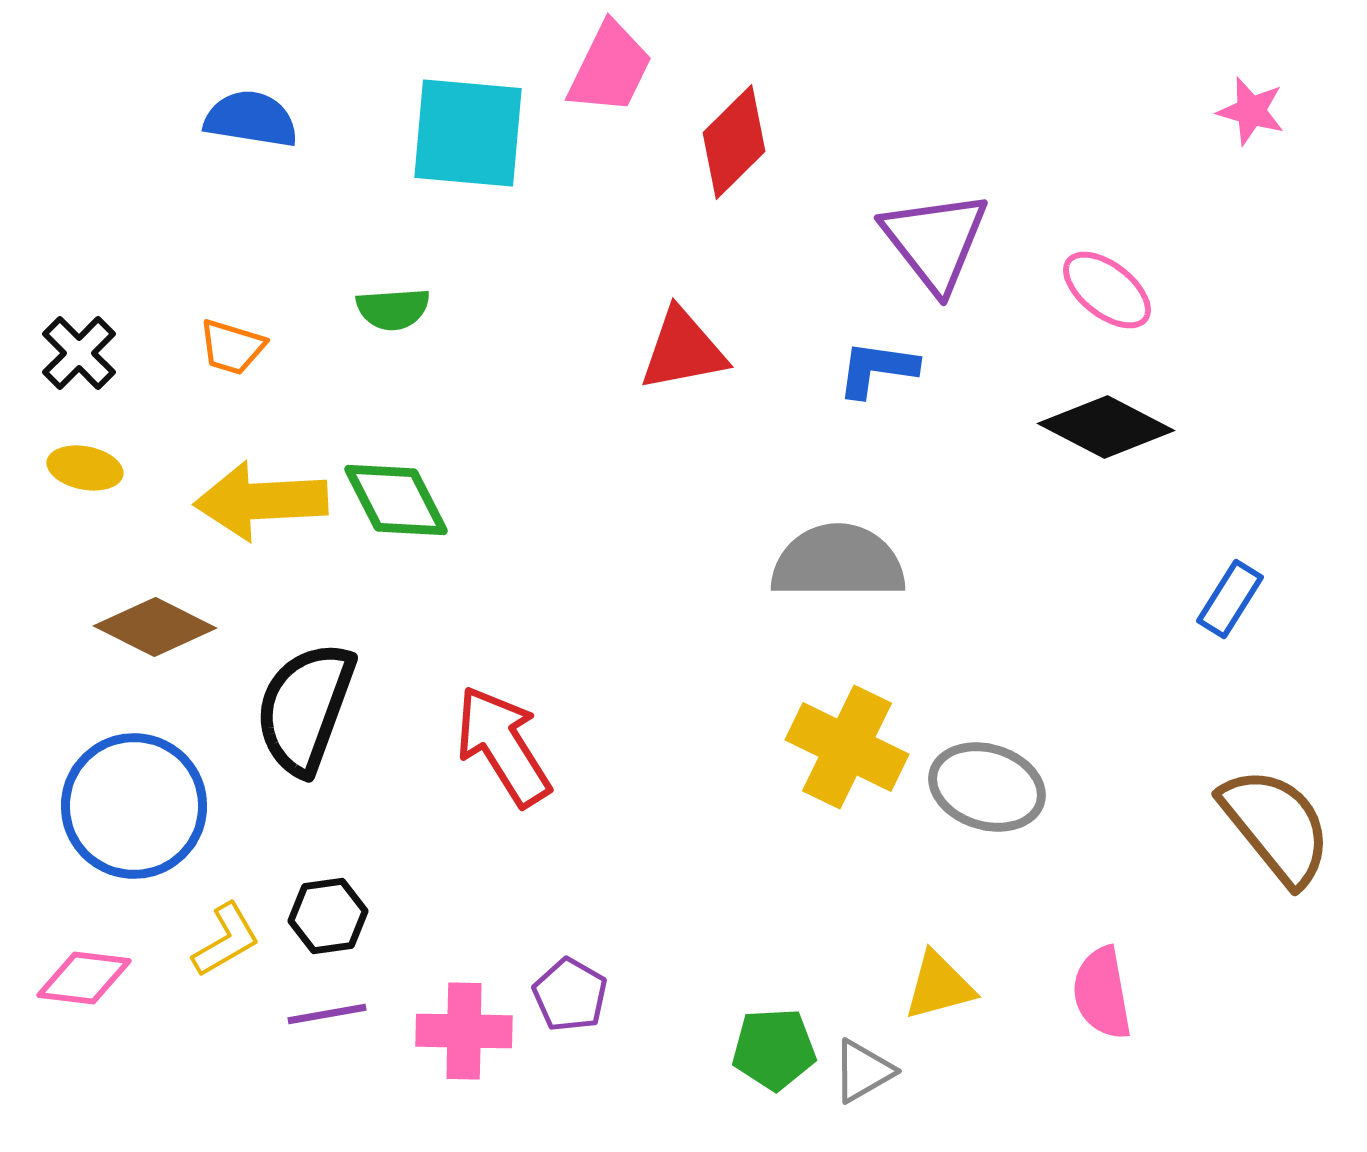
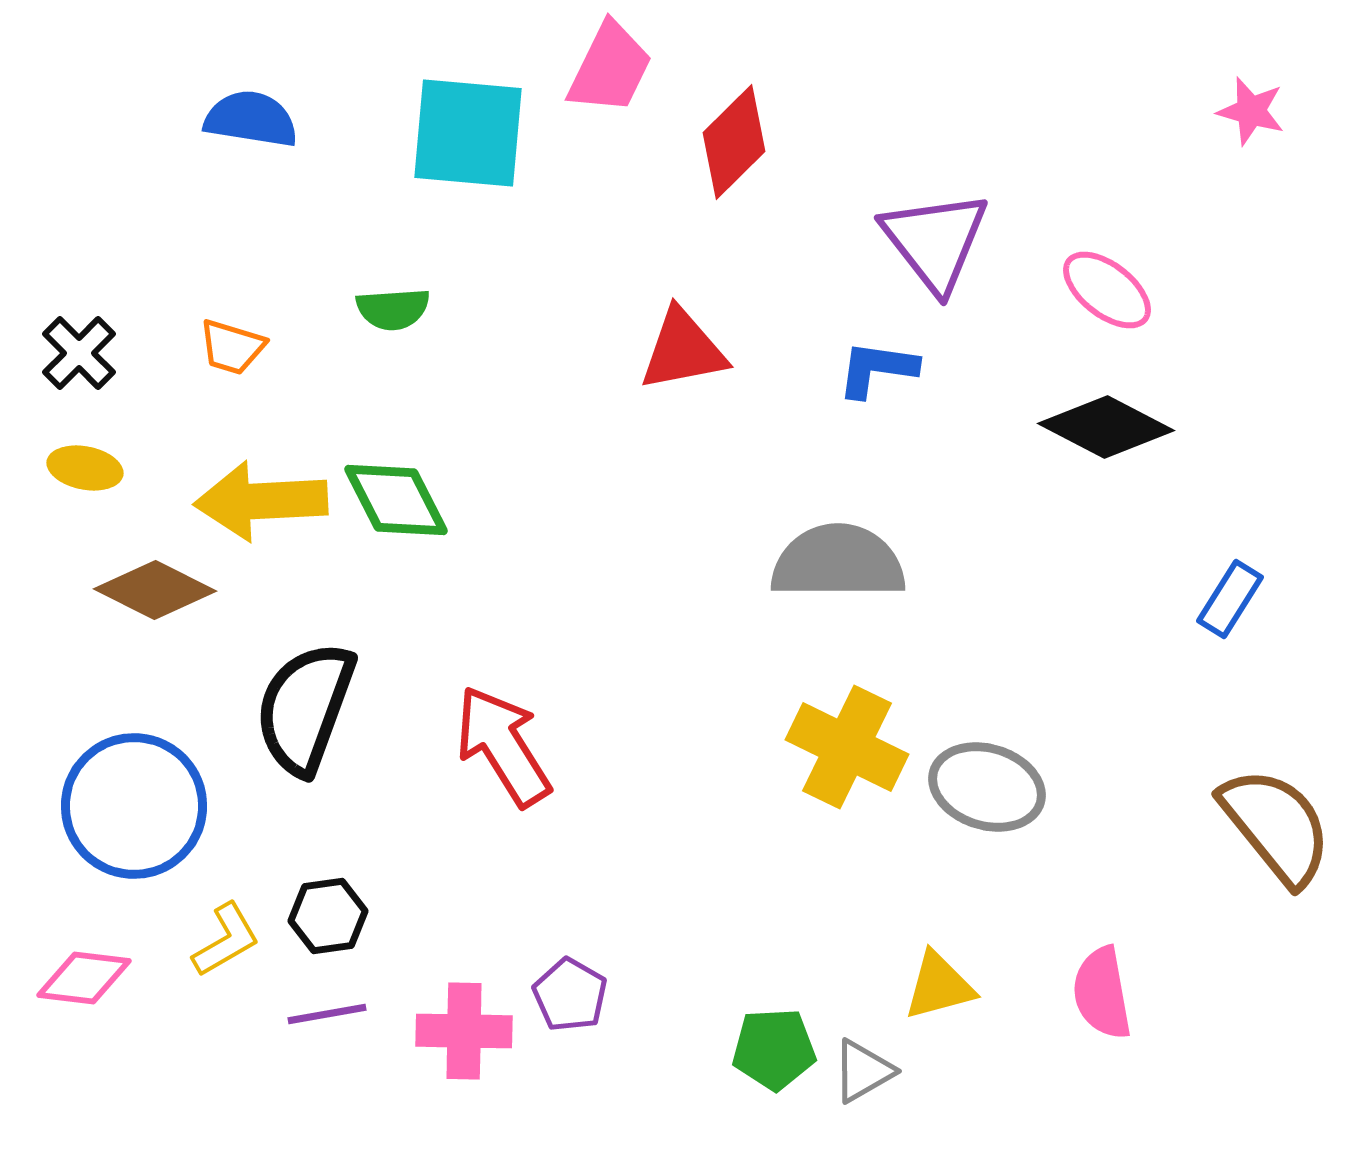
brown diamond: moved 37 px up
